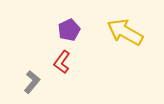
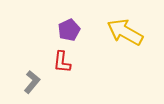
red L-shape: rotated 30 degrees counterclockwise
